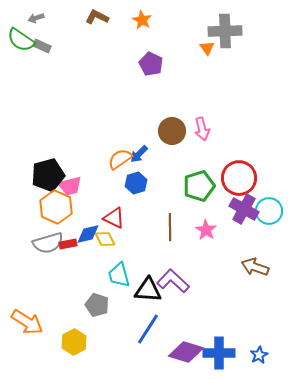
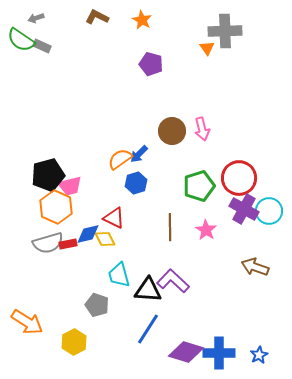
purple pentagon: rotated 10 degrees counterclockwise
